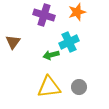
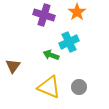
orange star: rotated 18 degrees counterclockwise
brown triangle: moved 24 px down
green arrow: rotated 35 degrees clockwise
yellow triangle: rotated 30 degrees clockwise
